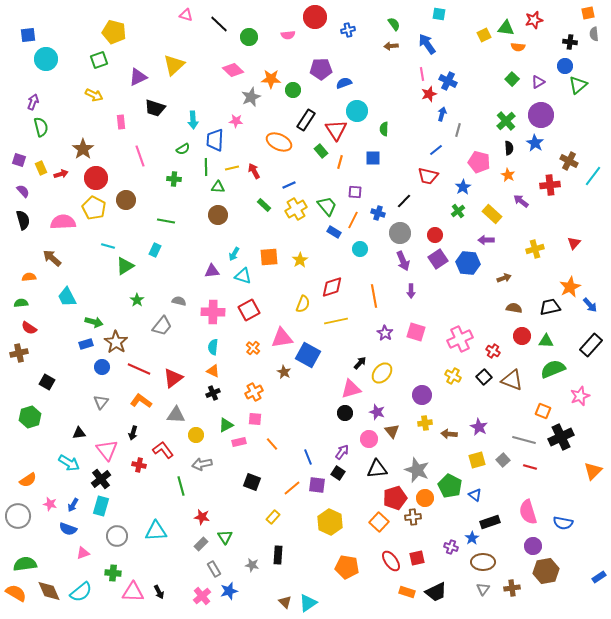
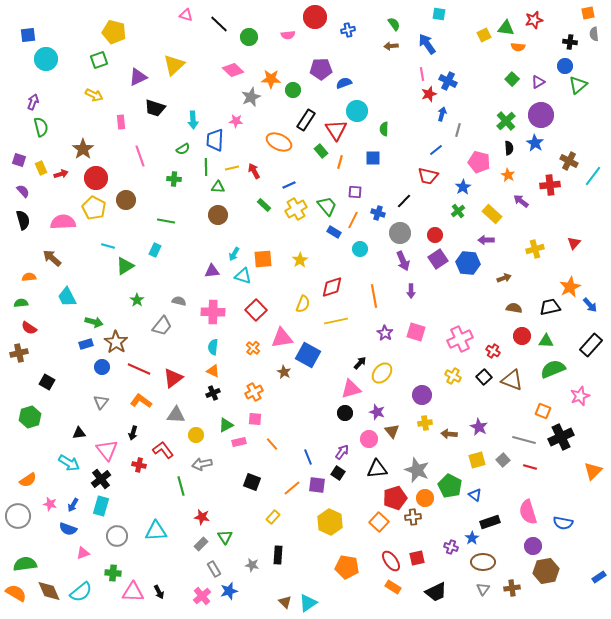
orange square at (269, 257): moved 6 px left, 2 px down
red square at (249, 310): moved 7 px right; rotated 15 degrees counterclockwise
orange rectangle at (407, 592): moved 14 px left, 5 px up; rotated 14 degrees clockwise
